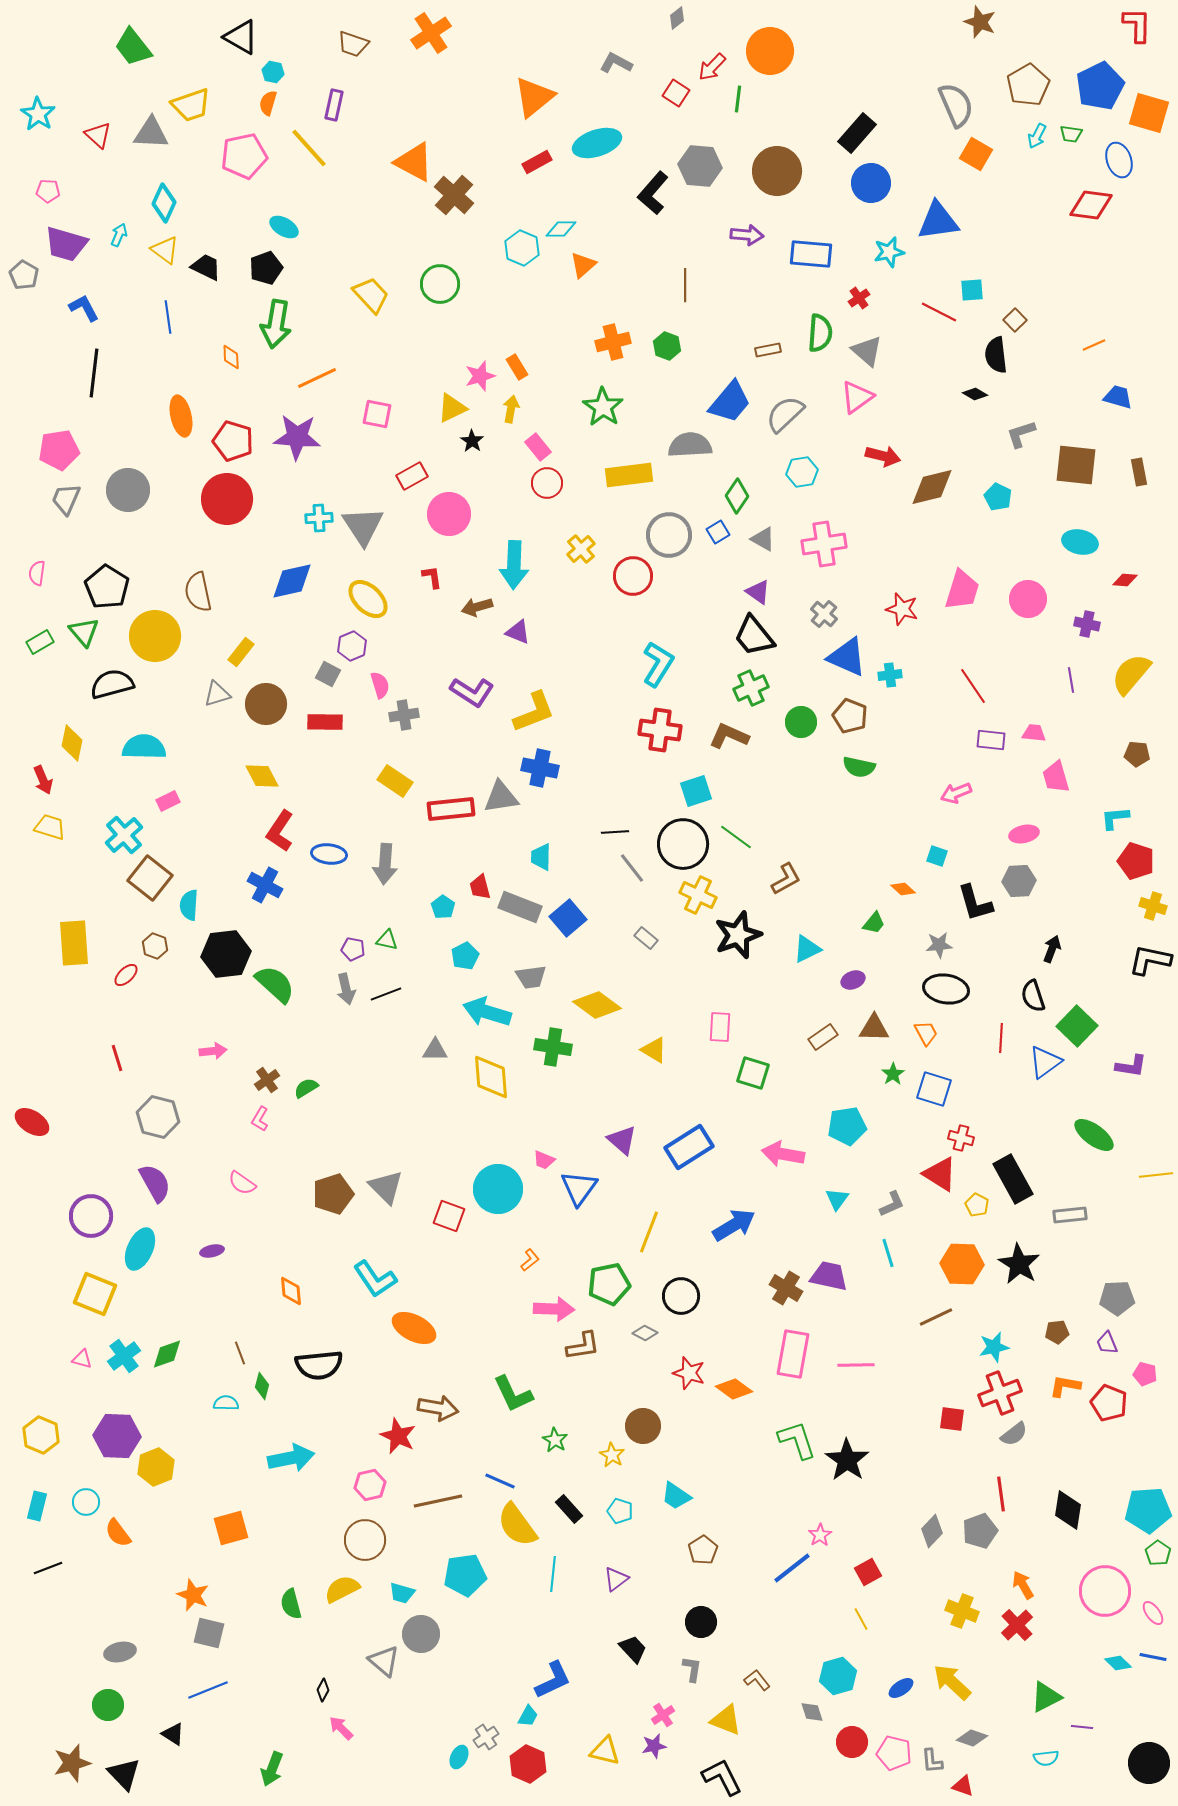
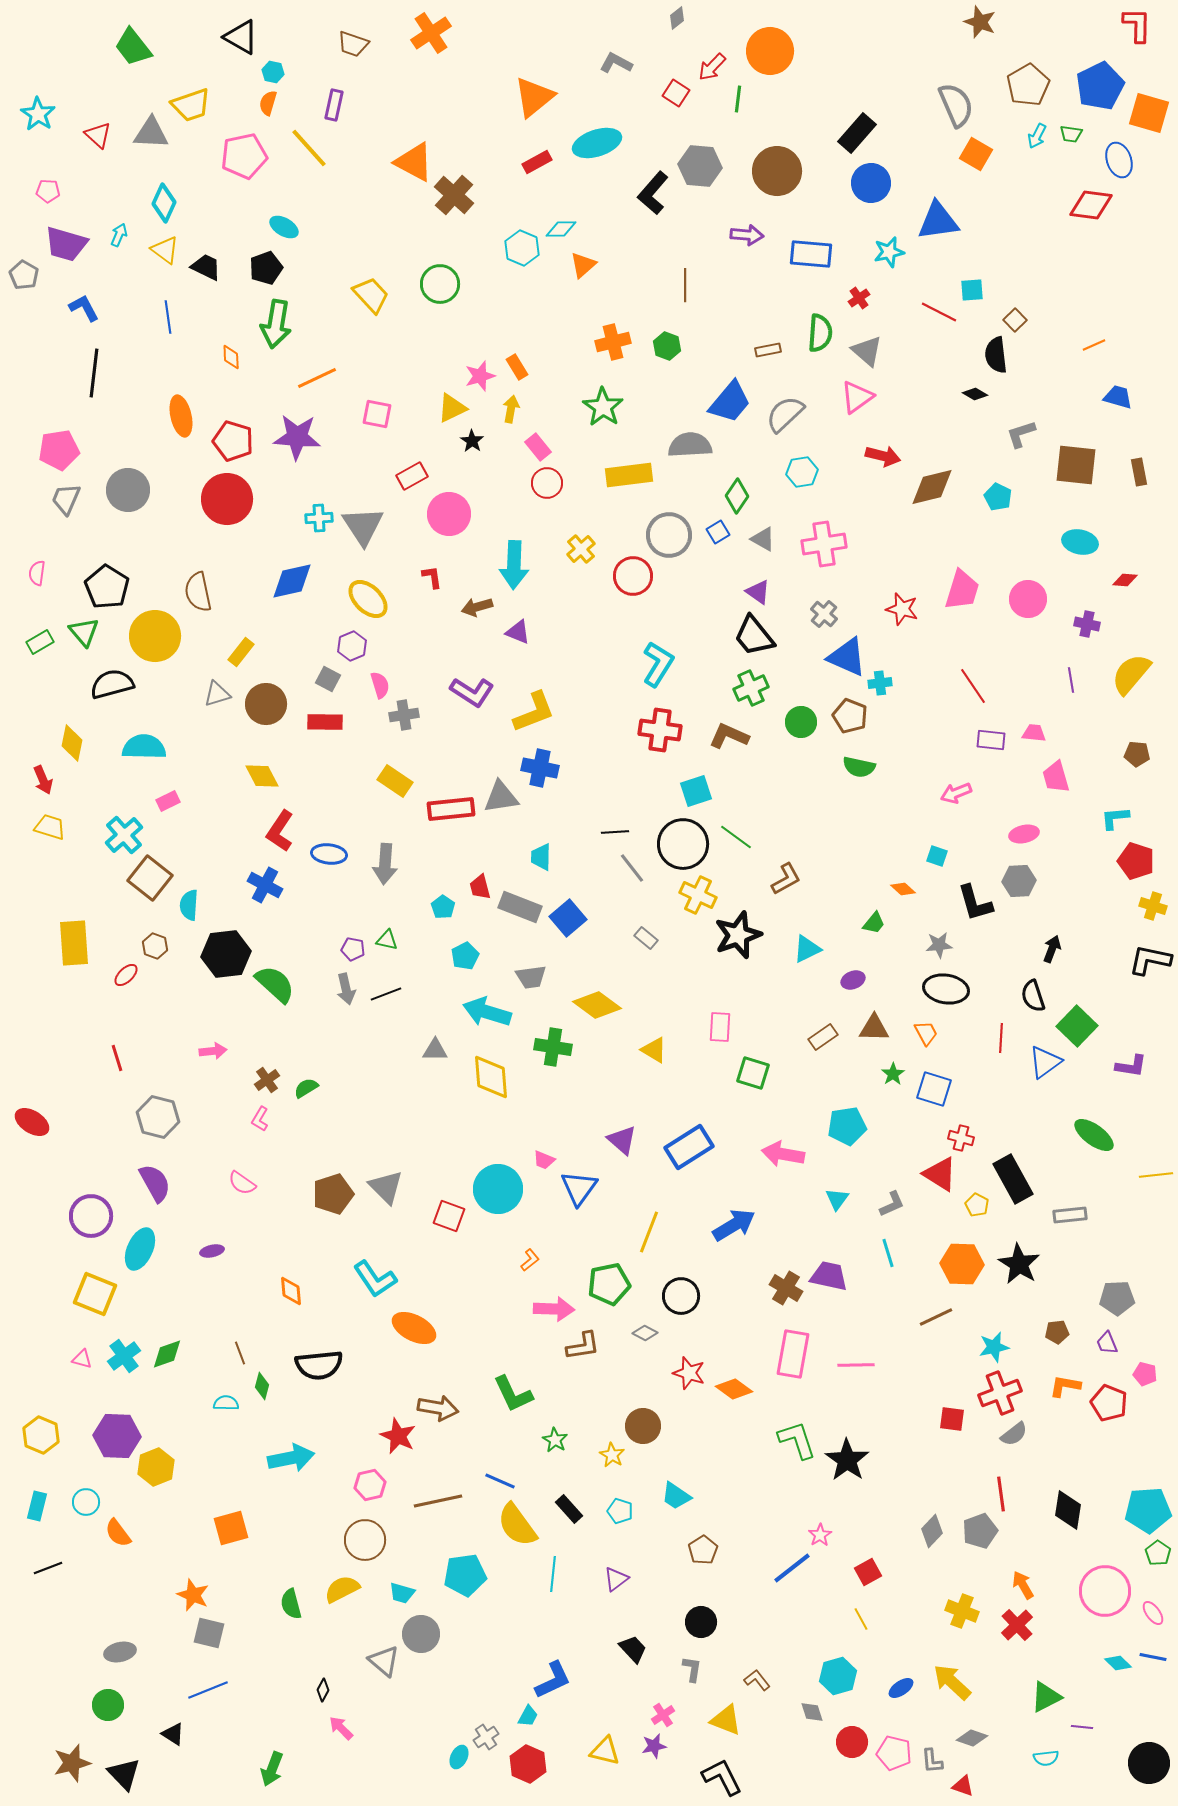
gray square at (328, 674): moved 5 px down
cyan cross at (890, 675): moved 10 px left, 8 px down
